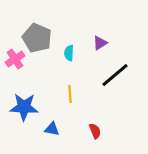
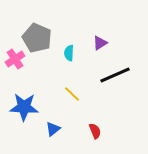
black line: rotated 16 degrees clockwise
yellow line: moved 2 px right; rotated 42 degrees counterclockwise
blue triangle: moved 1 px right; rotated 49 degrees counterclockwise
